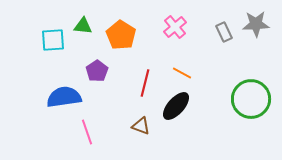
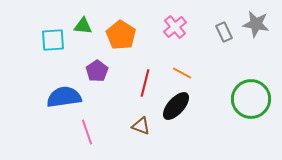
gray star: rotated 12 degrees clockwise
